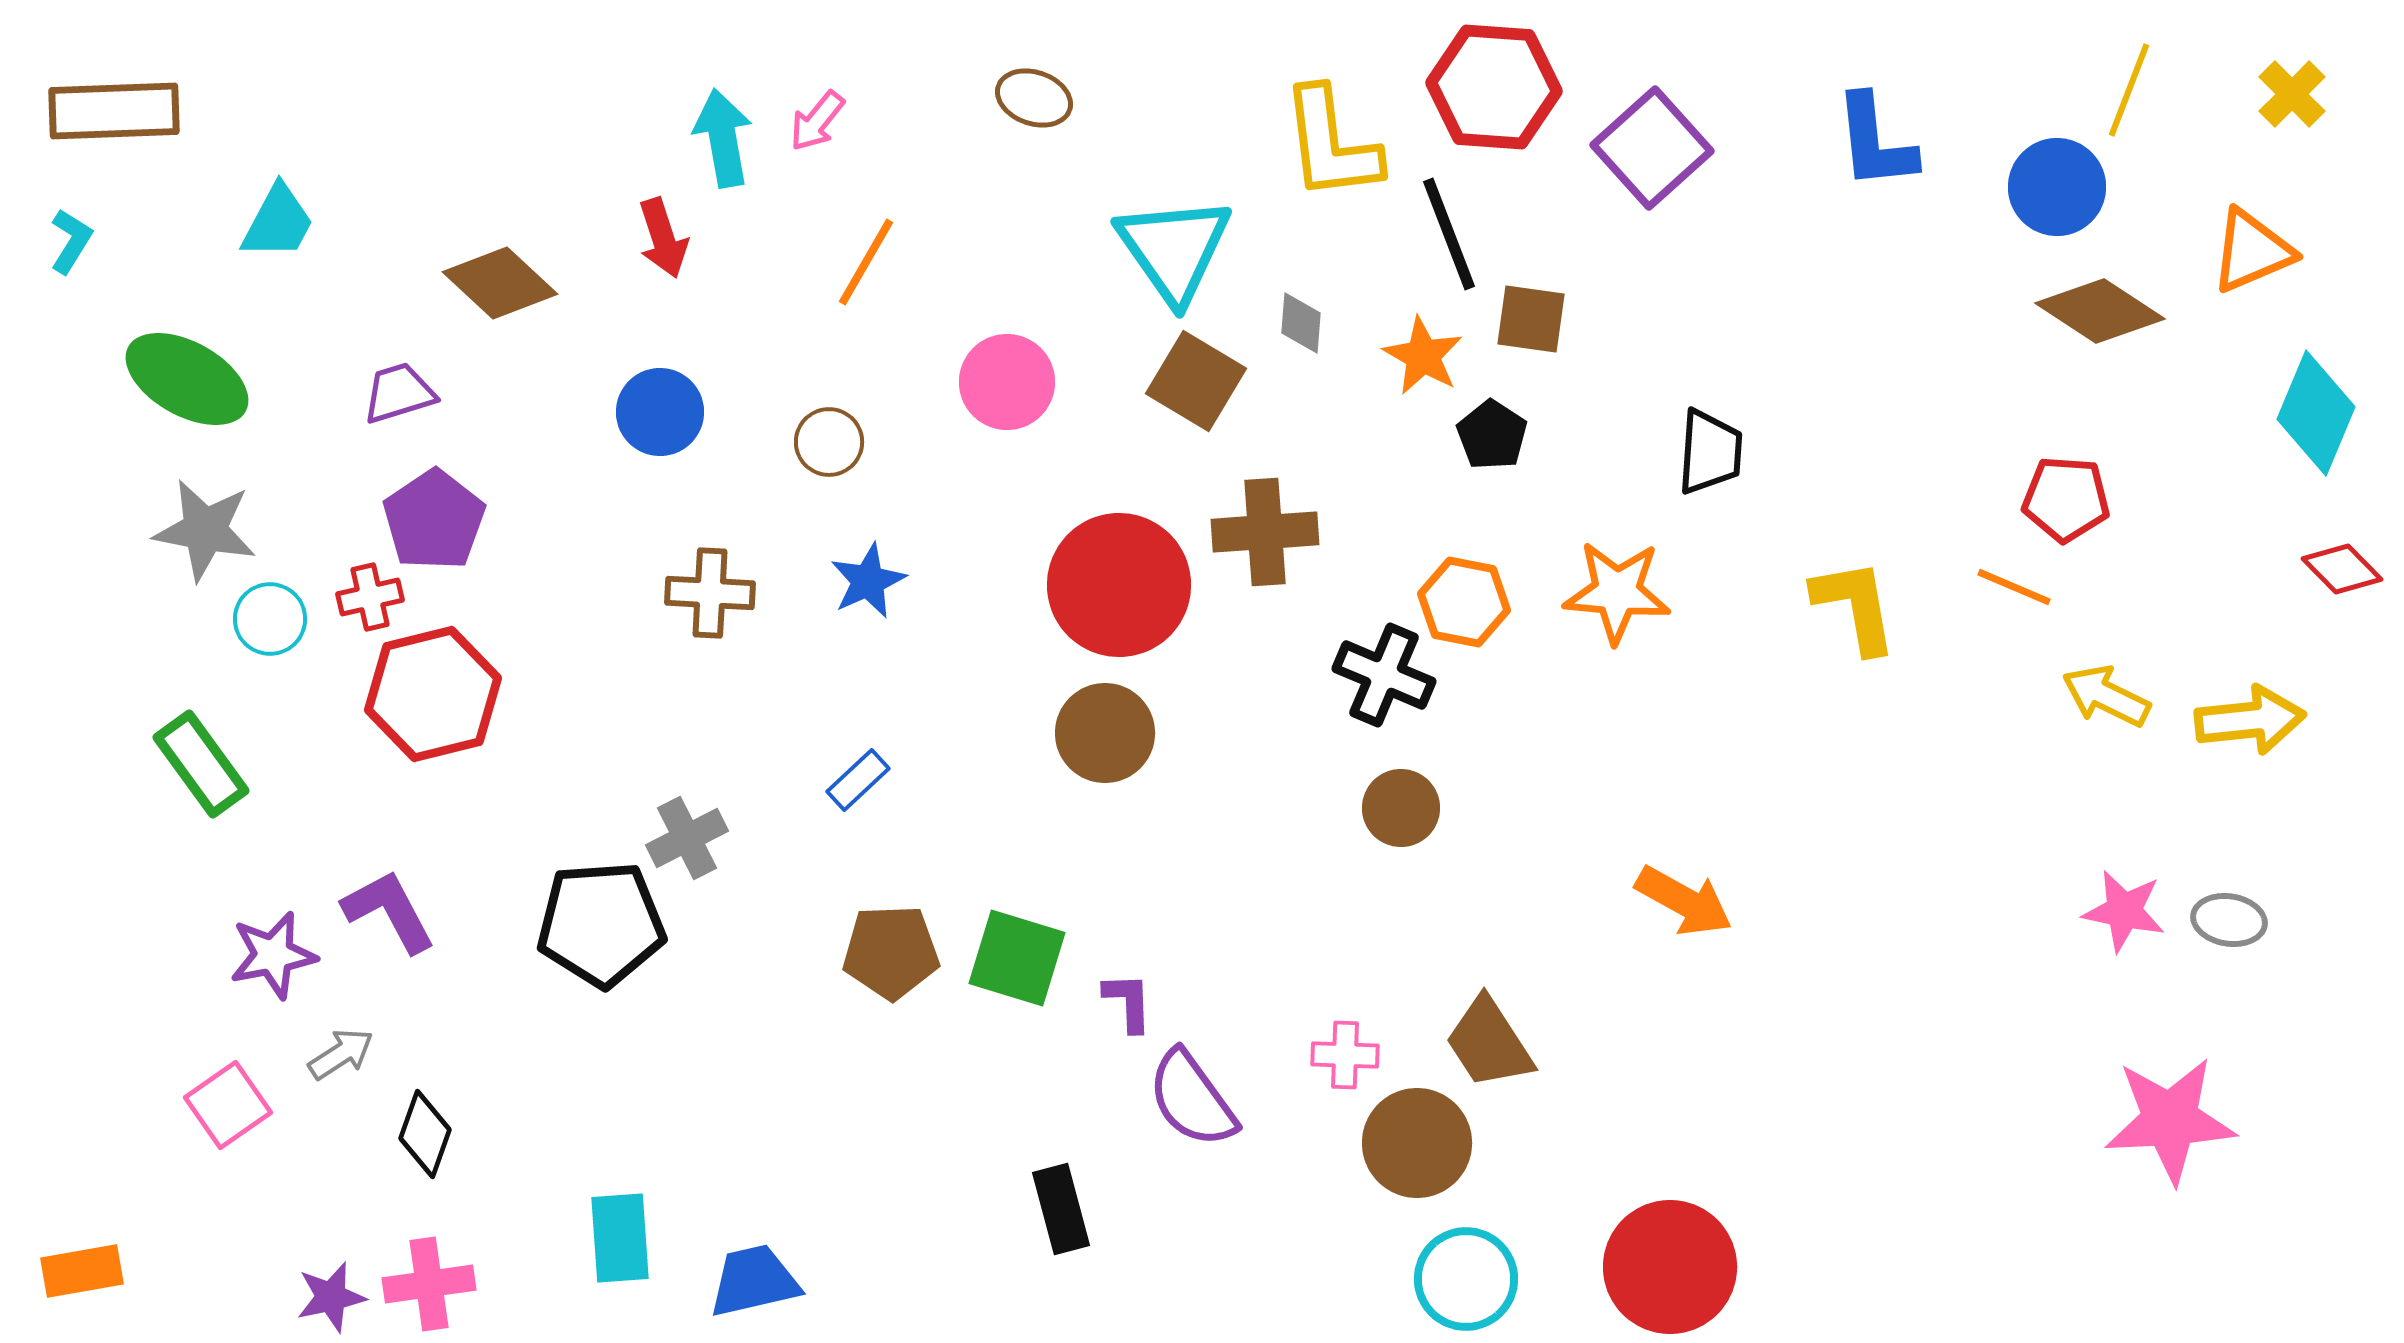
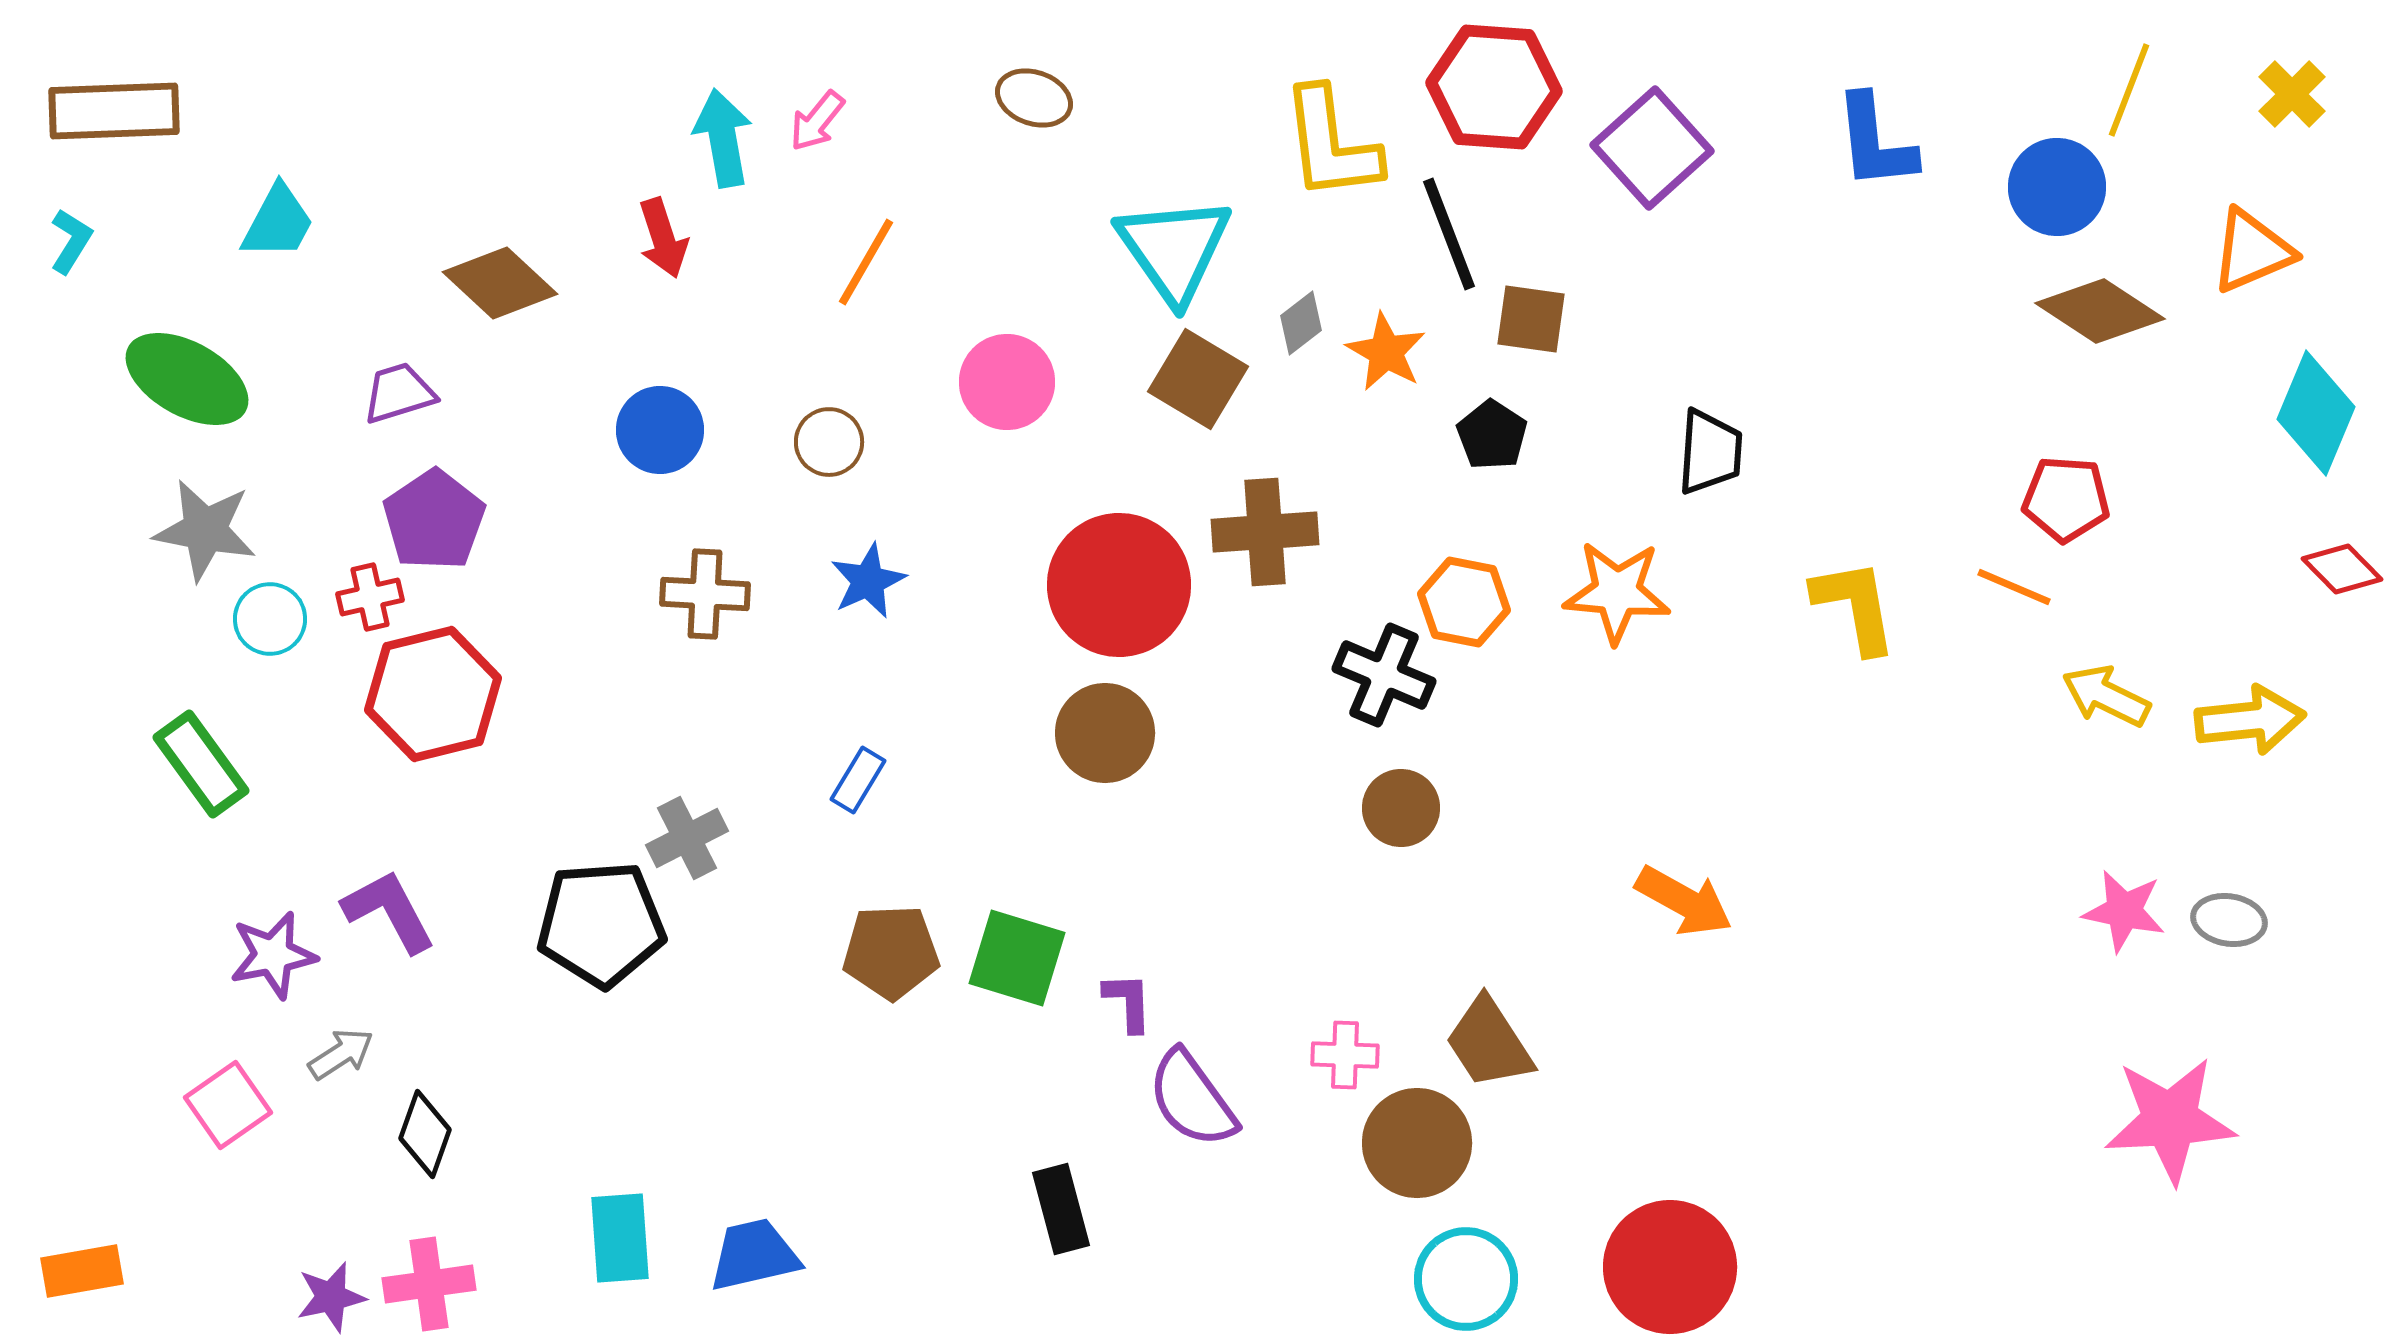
gray diamond at (1301, 323): rotated 48 degrees clockwise
orange star at (1423, 356): moved 37 px left, 4 px up
brown square at (1196, 381): moved 2 px right, 2 px up
blue circle at (660, 412): moved 18 px down
brown cross at (710, 593): moved 5 px left, 1 px down
blue rectangle at (858, 780): rotated 16 degrees counterclockwise
blue trapezoid at (754, 1281): moved 26 px up
